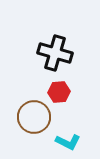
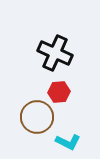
black cross: rotated 8 degrees clockwise
brown circle: moved 3 px right
